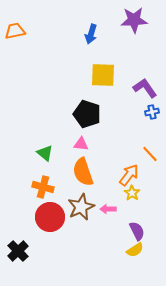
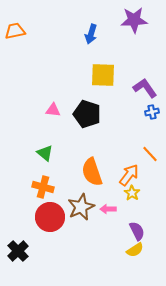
pink triangle: moved 28 px left, 34 px up
orange semicircle: moved 9 px right
